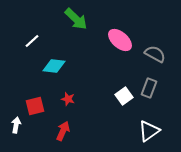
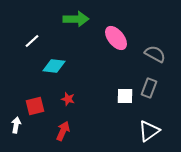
green arrow: rotated 45 degrees counterclockwise
pink ellipse: moved 4 px left, 2 px up; rotated 10 degrees clockwise
white square: moved 1 px right; rotated 36 degrees clockwise
